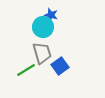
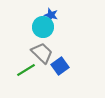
gray trapezoid: rotated 30 degrees counterclockwise
